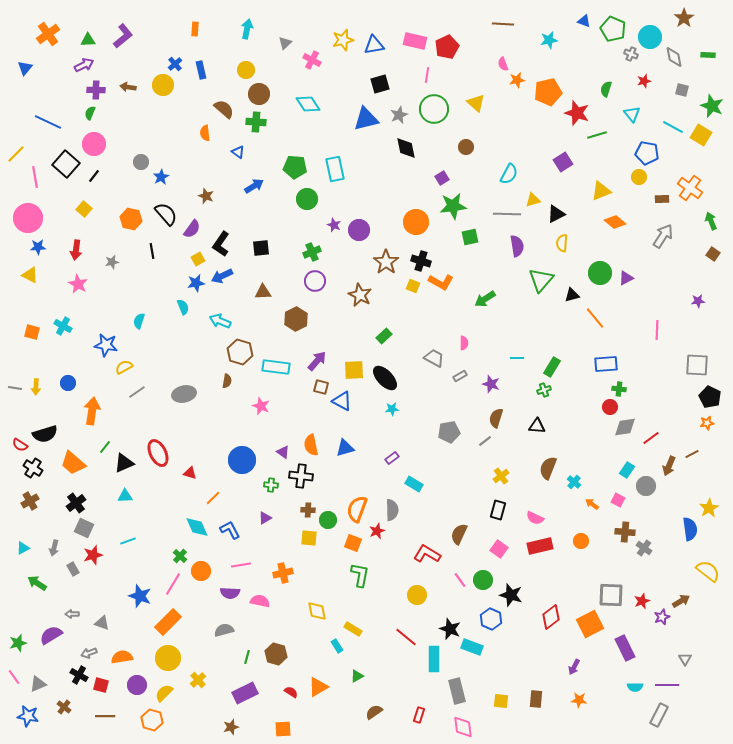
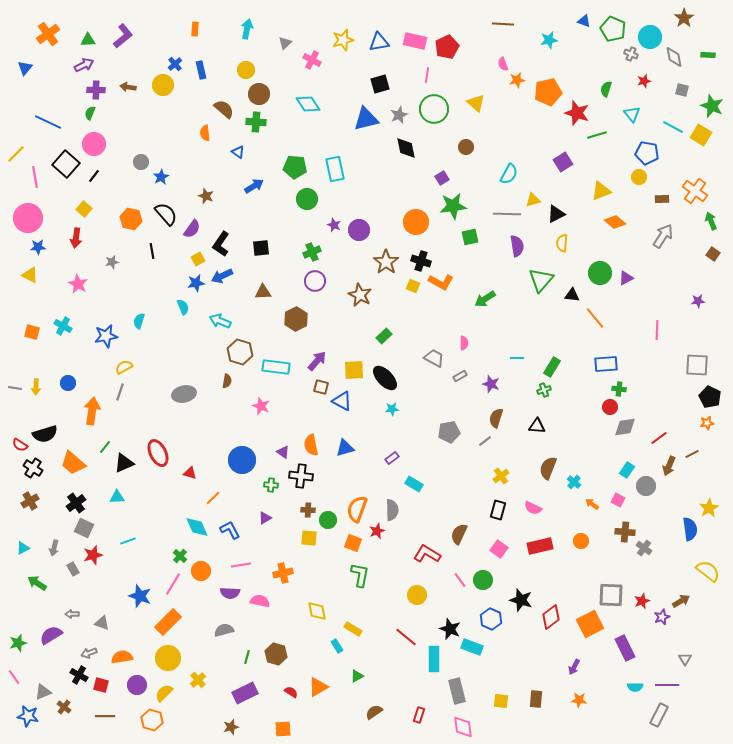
blue triangle at (374, 45): moved 5 px right, 3 px up
orange cross at (690, 188): moved 5 px right, 3 px down
red arrow at (76, 250): moved 12 px up
black triangle at (572, 295): rotated 21 degrees clockwise
blue star at (106, 345): moved 9 px up; rotated 20 degrees counterclockwise
gray line at (137, 392): moved 17 px left; rotated 36 degrees counterclockwise
red line at (651, 438): moved 8 px right
cyan triangle at (125, 496): moved 8 px left, 1 px down
pink semicircle at (535, 518): moved 2 px left, 10 px up
black star at (511, 595): moved 10 px right, 5 px down
gray triangle at (38, 684): moved 5 px right, 8 px down
